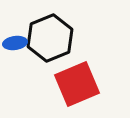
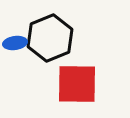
red square: rotated 24 degrees clockwise
